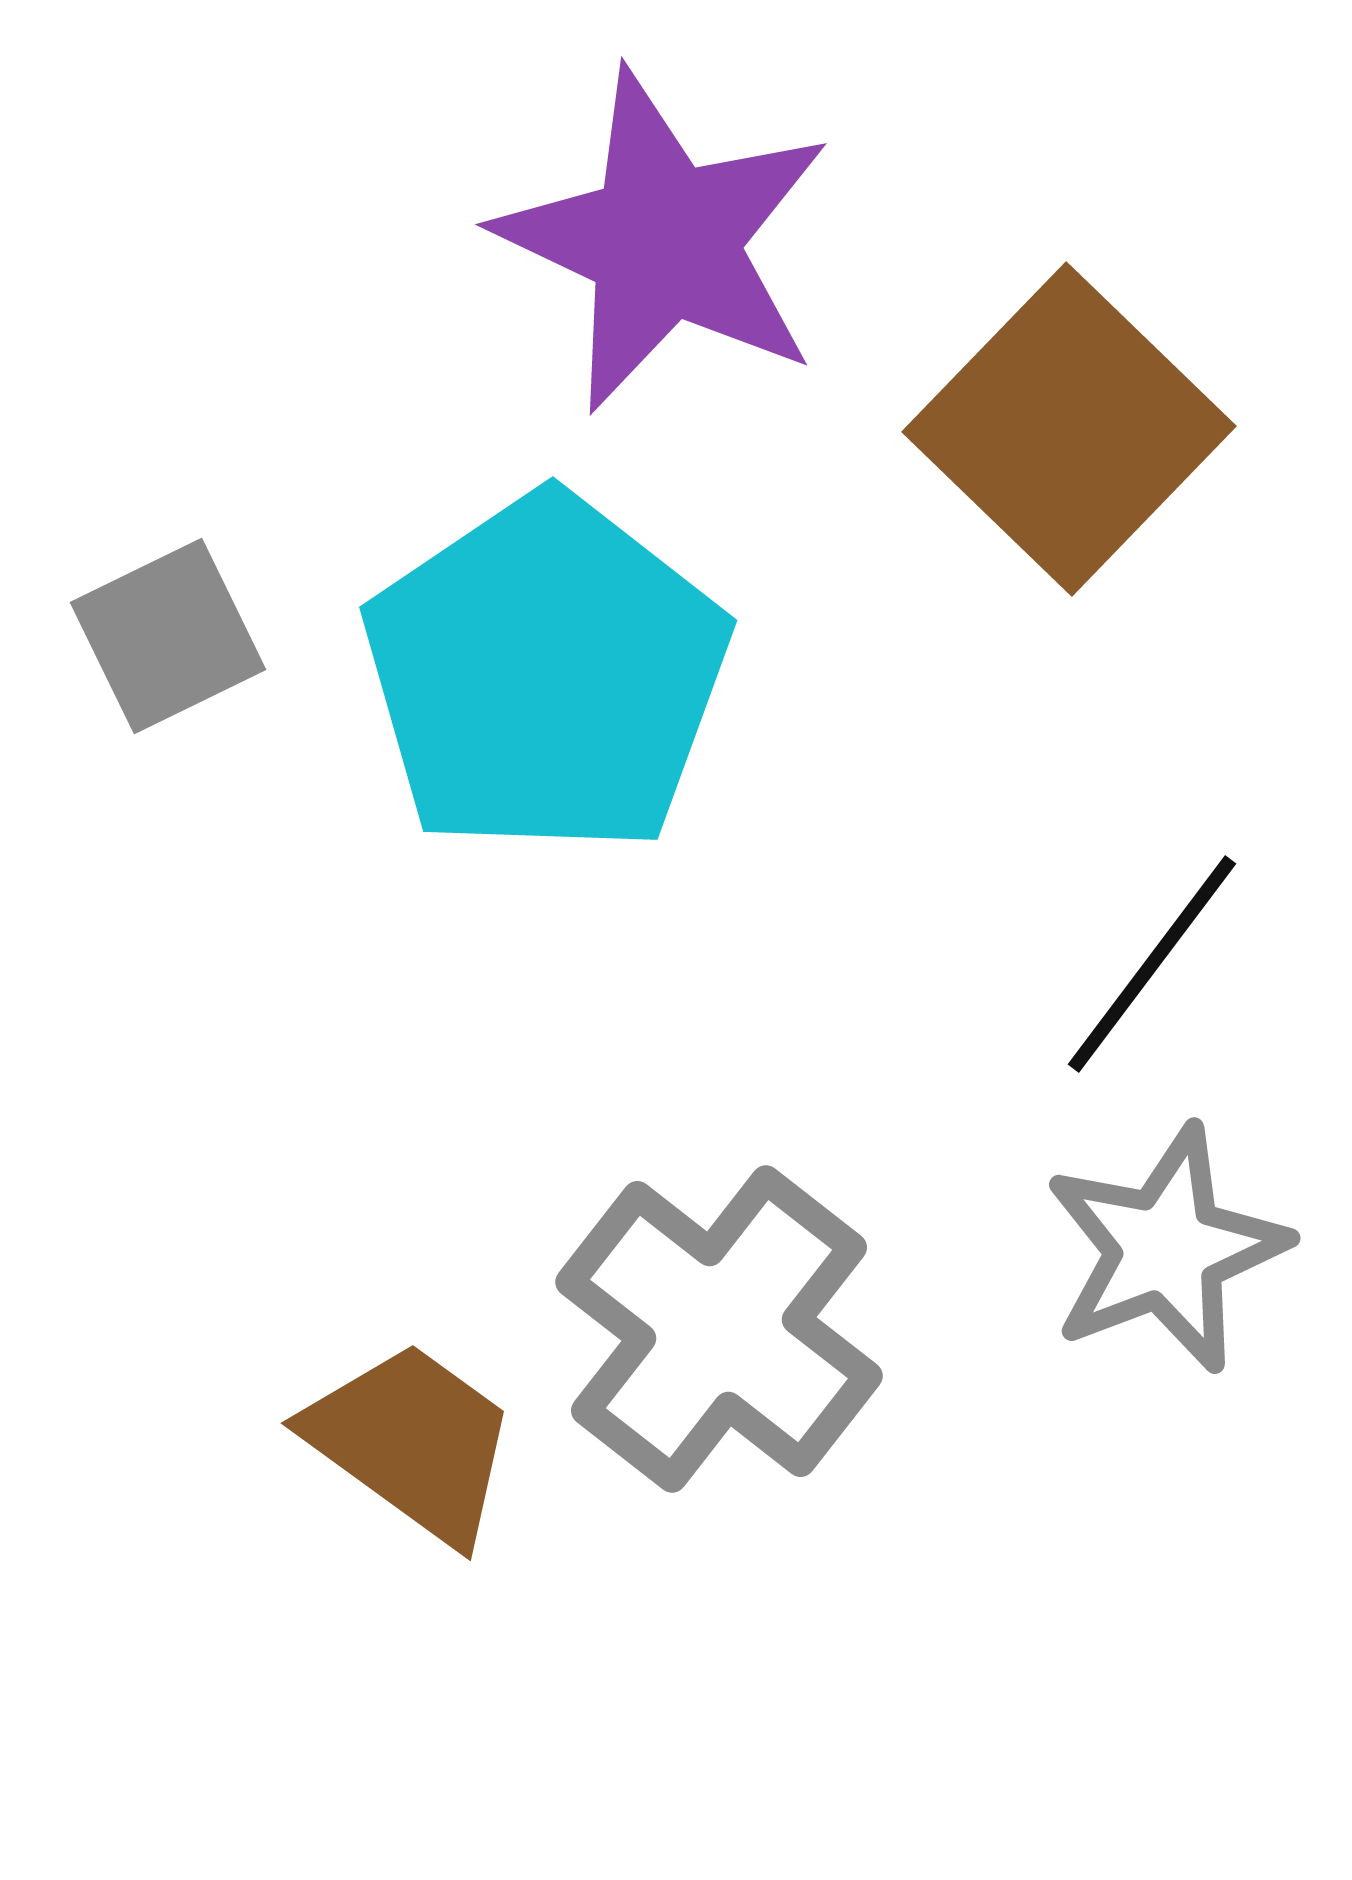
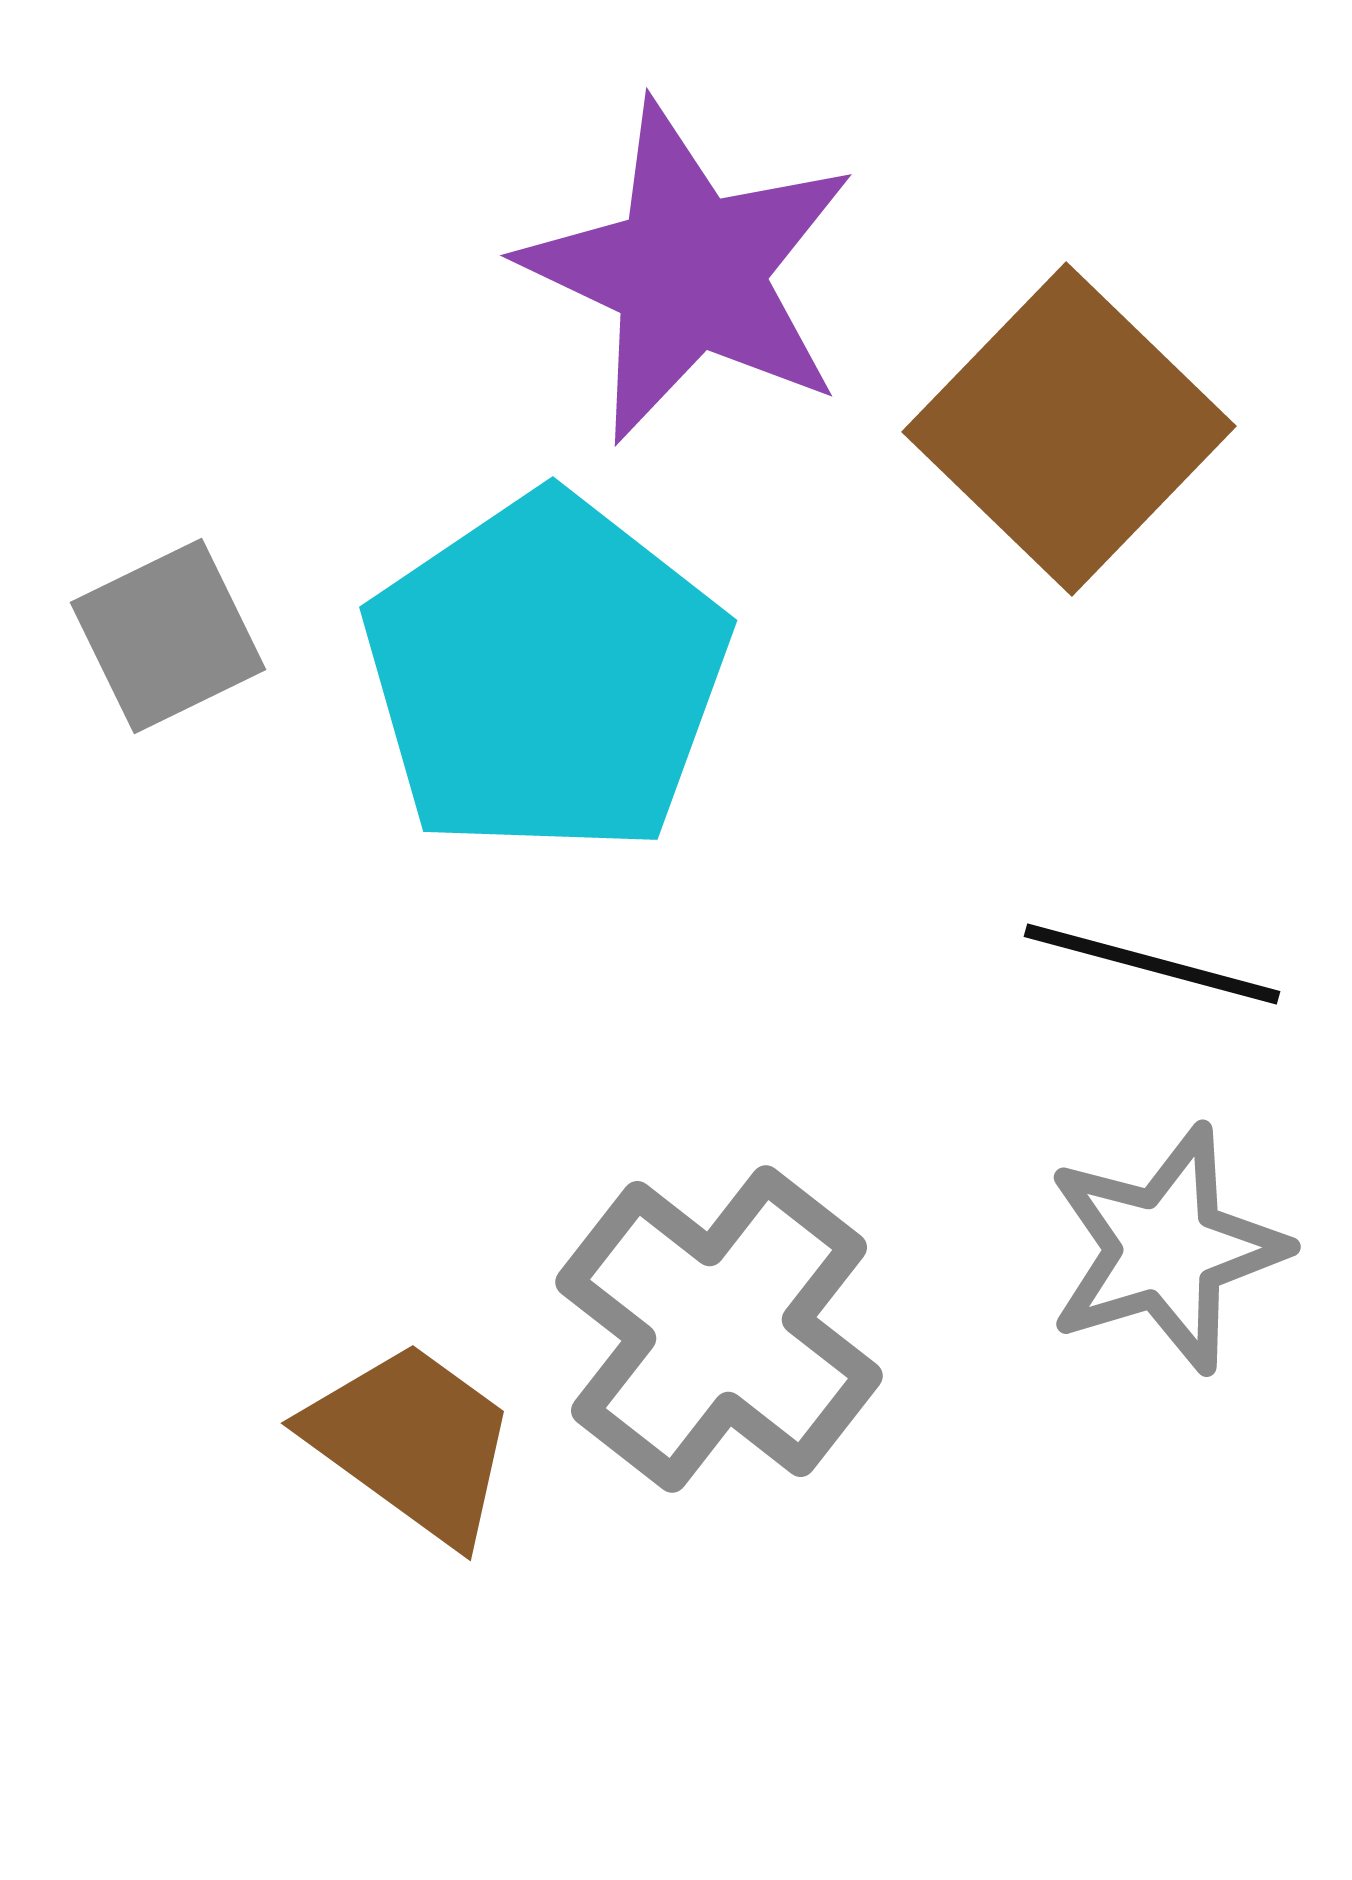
purple star: moved 25 px right, 31 px down
black line: rotated 68 degrees clockwise
gray star: rotated 4 degrees clockwise
